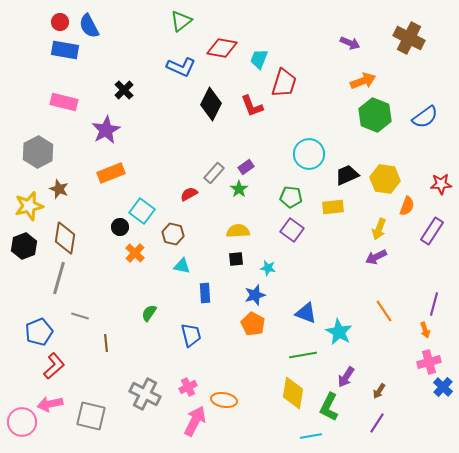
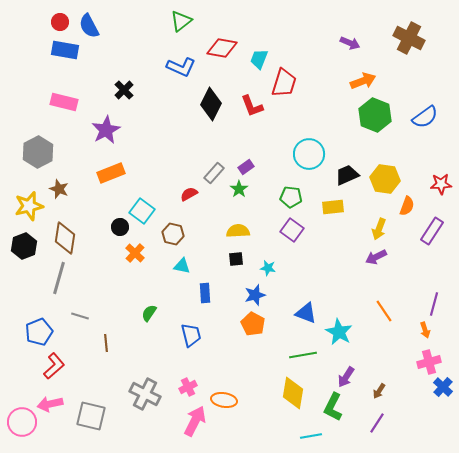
green L-shape at (329, 407): moved 4 px right
